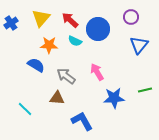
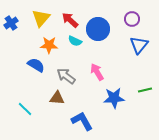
purple circle: moved 1 px right, 2 px down
